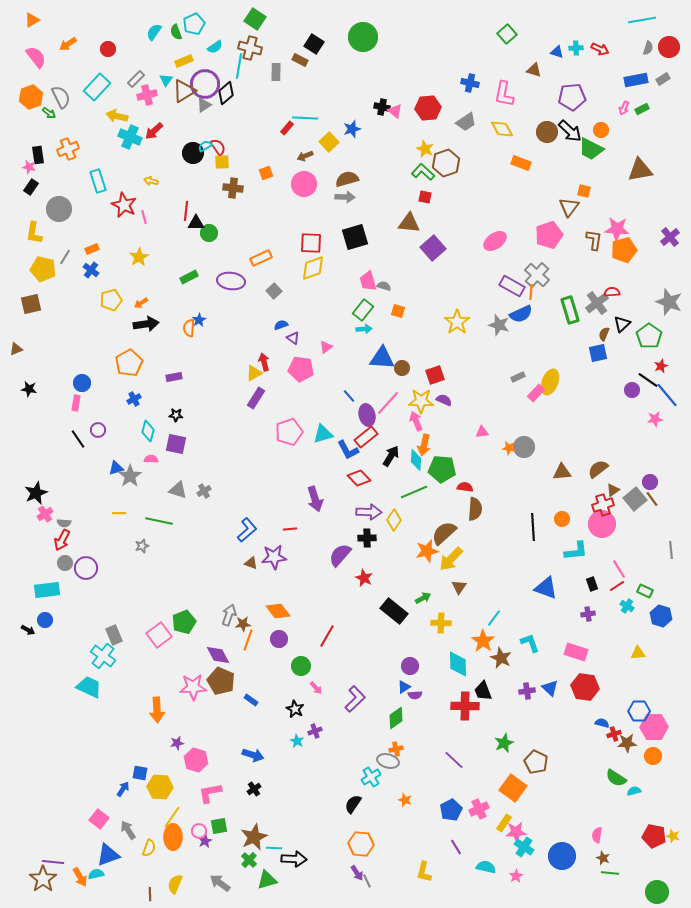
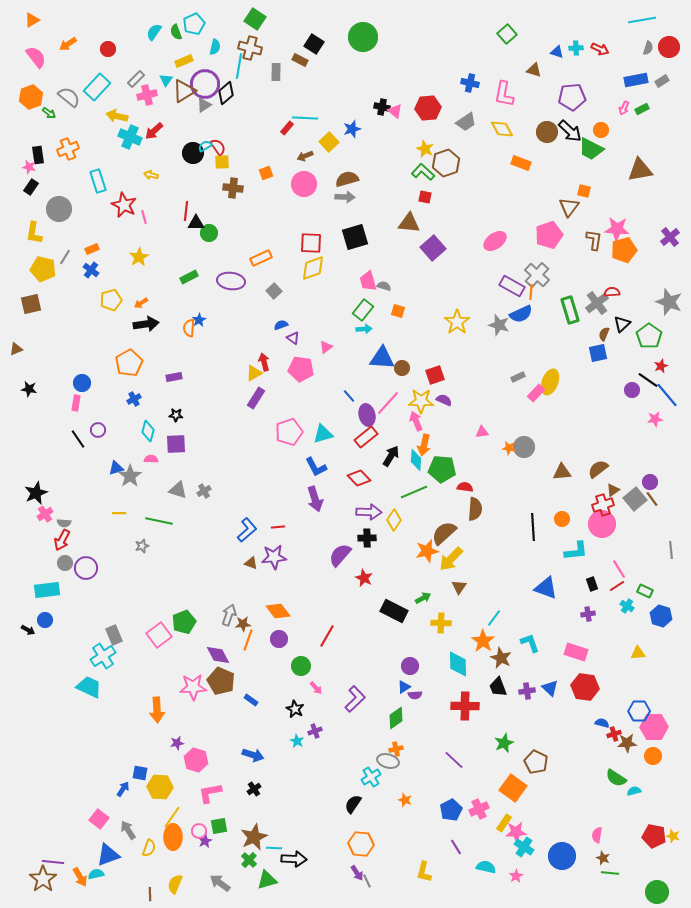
cyan semicircle at (215, 47): rotated 42 degrees counterclockwise
gray rectangle at (663, 79): moved 1 px left, 2 px down
gray semicircle at (61, 97): moved 8 px right; rotated 25 degrees counterclockwise
yellow arrow at (151, 181): moved 6 px up
purple square at (176, 444): rotated 15 degrees counterclockwise
blue L-shape at (348, 450): moved 32 px left, 17 px down
red line at (290, 529): moved 12 px left, 2 px up
black rectangle at (394, 611): rotated 12 degrees counterclockwise
cyan cross at (103, 656): rotated 20 degrees clockwise
black trapezoid at (483, 691): moved 15 px right, 4 px up
